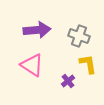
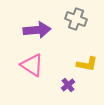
gray cross: moved 3 px left, 17 px up
yellow L-shape: moved 1 px left; rotated 110 degrees clockwise
purple cross: moved 4 px down
